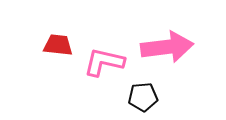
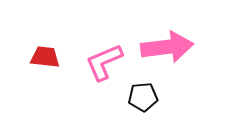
red trapezoid: moved 13 px left, 12 px down
pink L-shape: rotated 36 degrees counterclockwise
